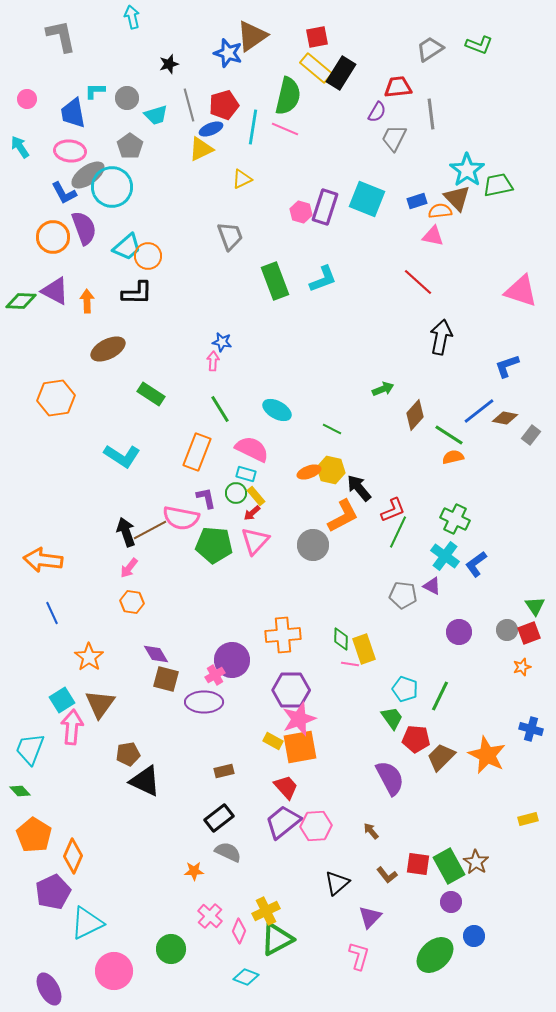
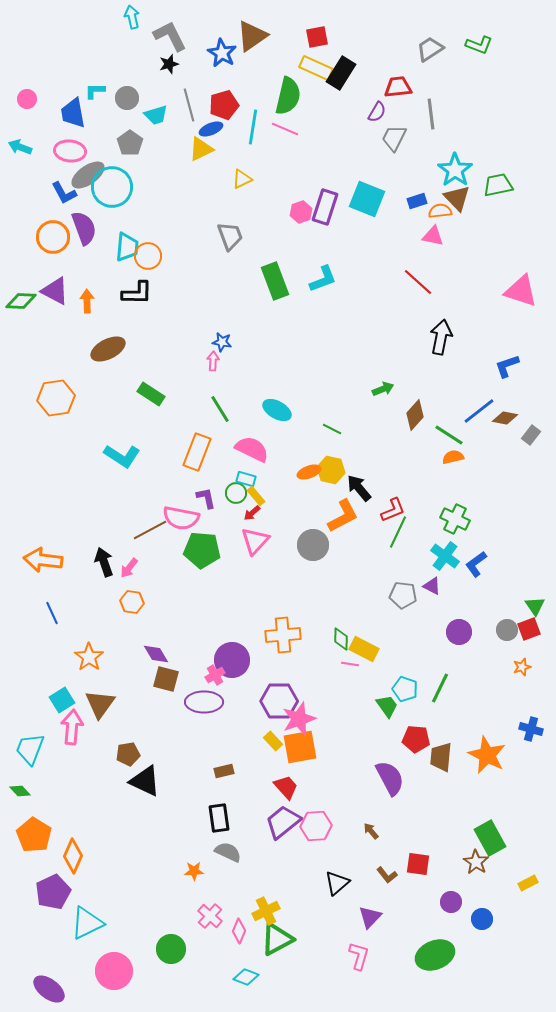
gray L-shape at (61, 36): moved 109 px right; rotated 15 degrees counterclockwise
blue star at (228, 53): moved 6 px left; rotated 12 degrees clockwise
yellow rectangle at (316, 68): rotated 16 degrees counterclockwise
gray pentagon at (130, 146): moved 3 px up
cyan arrow at (20, 147): rotated 35 degrees counterclockwise
cyan star at (467, 170): moved 12 px left
pink hexagon at (301, 212): rotated 25 degrees clockwise
cyan trapezoid at (127, 247): rotated 44 degrees counterclockwise
cyan rectangle at (246, 474): moved 5 px down
black arrow at (126, 532): moved 22 px left, 30 px down
green pentagon at (214, 545): moved 12 px left, 5 px down
red square at (529, 633): moved 4 px up
yellow rectangle at (364, 649): rotated 44 degrees counterclockwise
purple hexagon at (291, 690): moved 12 px left, 11 px down
green line at (440, 696): moved 8 px up
green trapezoid at (392, 718): moved 5 px left, 12 px up
yellow rectangle at (273, 741): rotated 18 degrees clockwise
brown trapezoid at (441, 757): rotated 40 degrees counterclockwise
black rectangle at (219, 818): rotated 60 degrees counterclockwise
yellow rectangle at (528, 819): moved 64 px down; rotated 12 degrees counterclockwise
green rectangle at (449, 866): moved 41 px right, 28 px up
blue circle at (474, 936): moved 8 px right, 17 px up
green ellipse at (435, 955): rotated 21 degrees clockwise
purple ellipse at (49, 989): rotated 24 degrees counterclockwise
